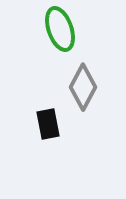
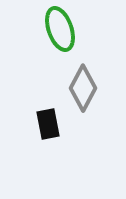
gray diamond: moved 1 px down
